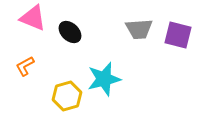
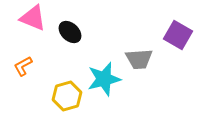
gray trapezoid: moved 30 px down
purple square: rotated 16 degrees clockwise
orange L-shape: moved 2 px left
